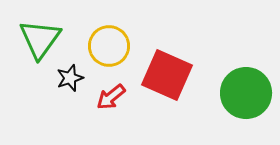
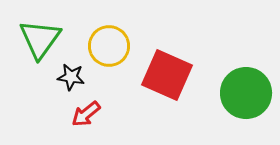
black star: moved 1 px right, 1 px up; rotated 28 degrees clockwise
red arrow: moved 25 px left, 17 px down
